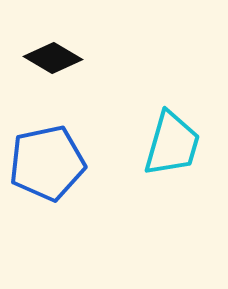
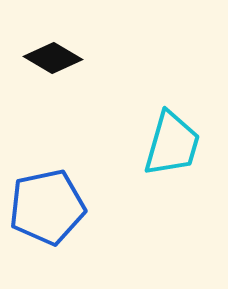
blue pentagon: moved 44 px down
